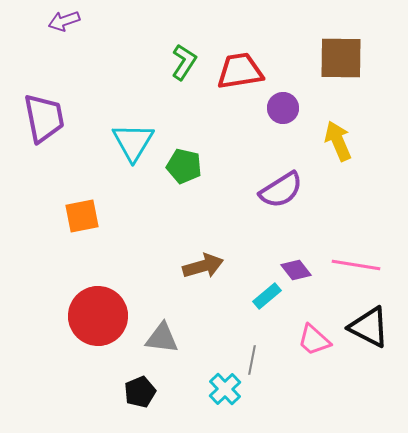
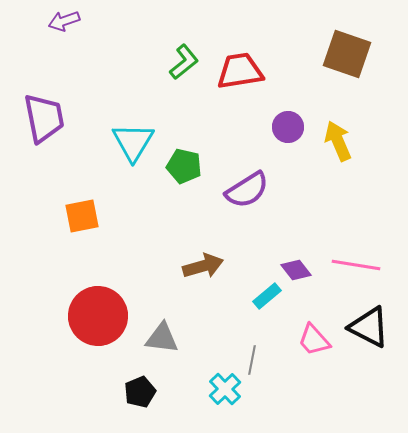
brown square: moved 6 px right, 4 px up; rotated 18 degrees clockwise
green L-shape: rotated 18 degrees clockwise
purple circle: moved 5 px right, 19 px down
purple semicircle: moved 34 px left
pink trapezoid: rotated 6 degrees clockwise
